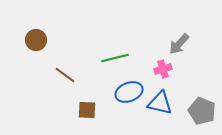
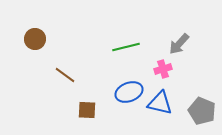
brown circle: moved 1 px left, 1 px up
green line: moved 11 px right, 11 px up
